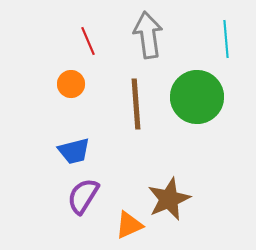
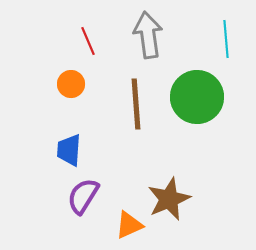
blue trapezoid: moved 5 px left, 1 px up; rotated 108 degrees clockwise
